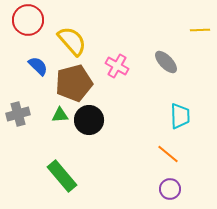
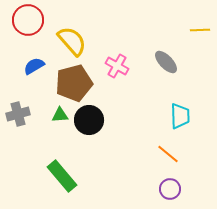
blue semicircle: moved 4 px left; rotated 75 degrees counterclockwise
